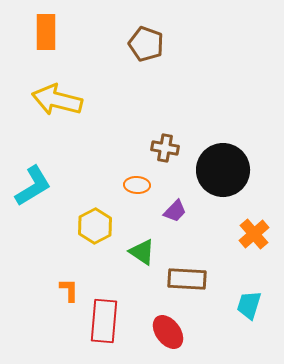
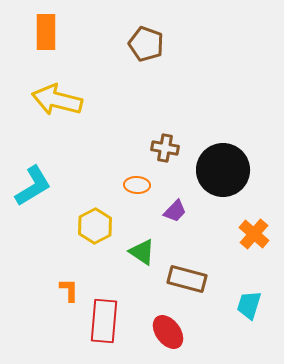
orange cross: rotated 8 degrees counterclockwise
brown rectangle: rotated 12 degrees clockwise
